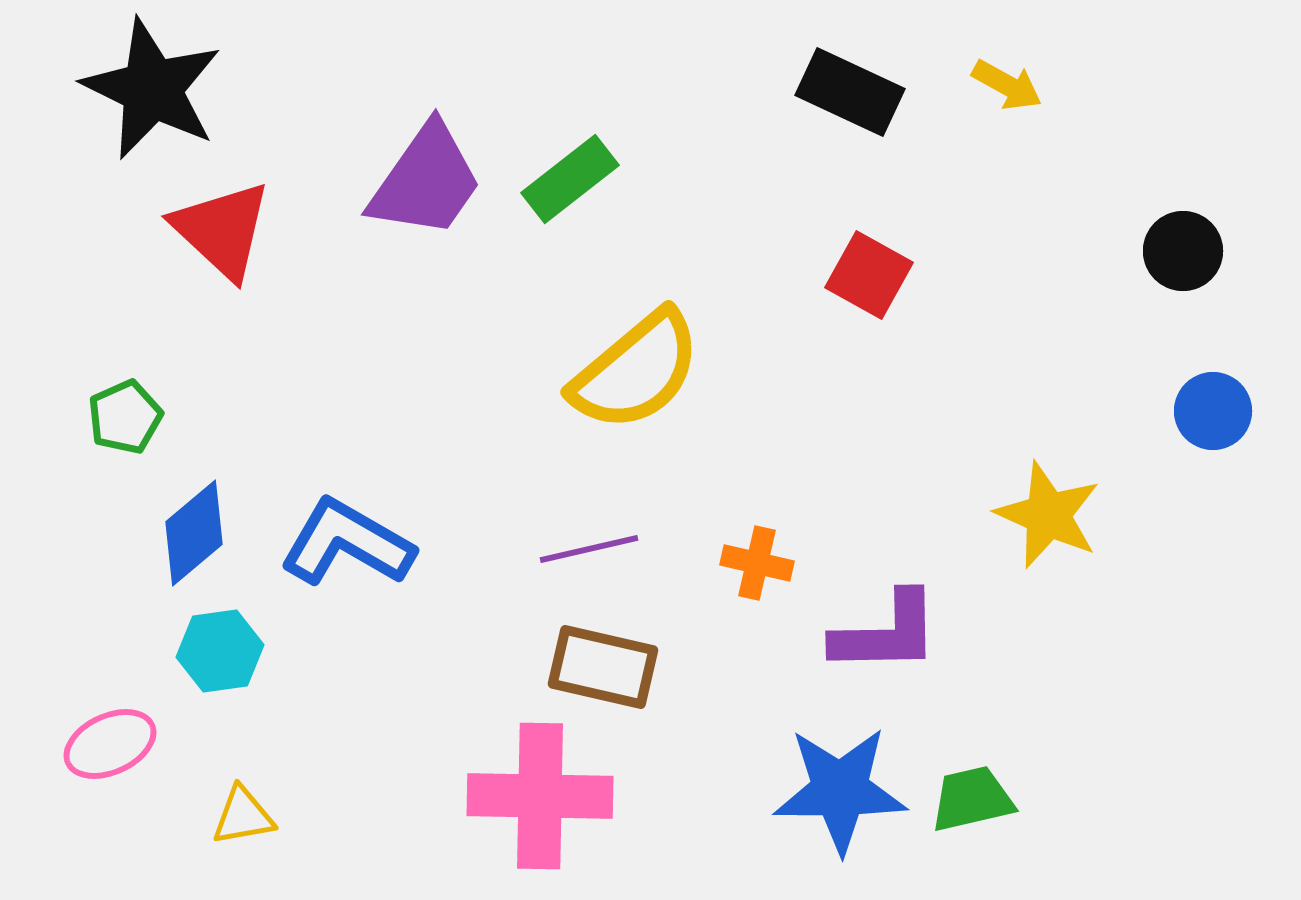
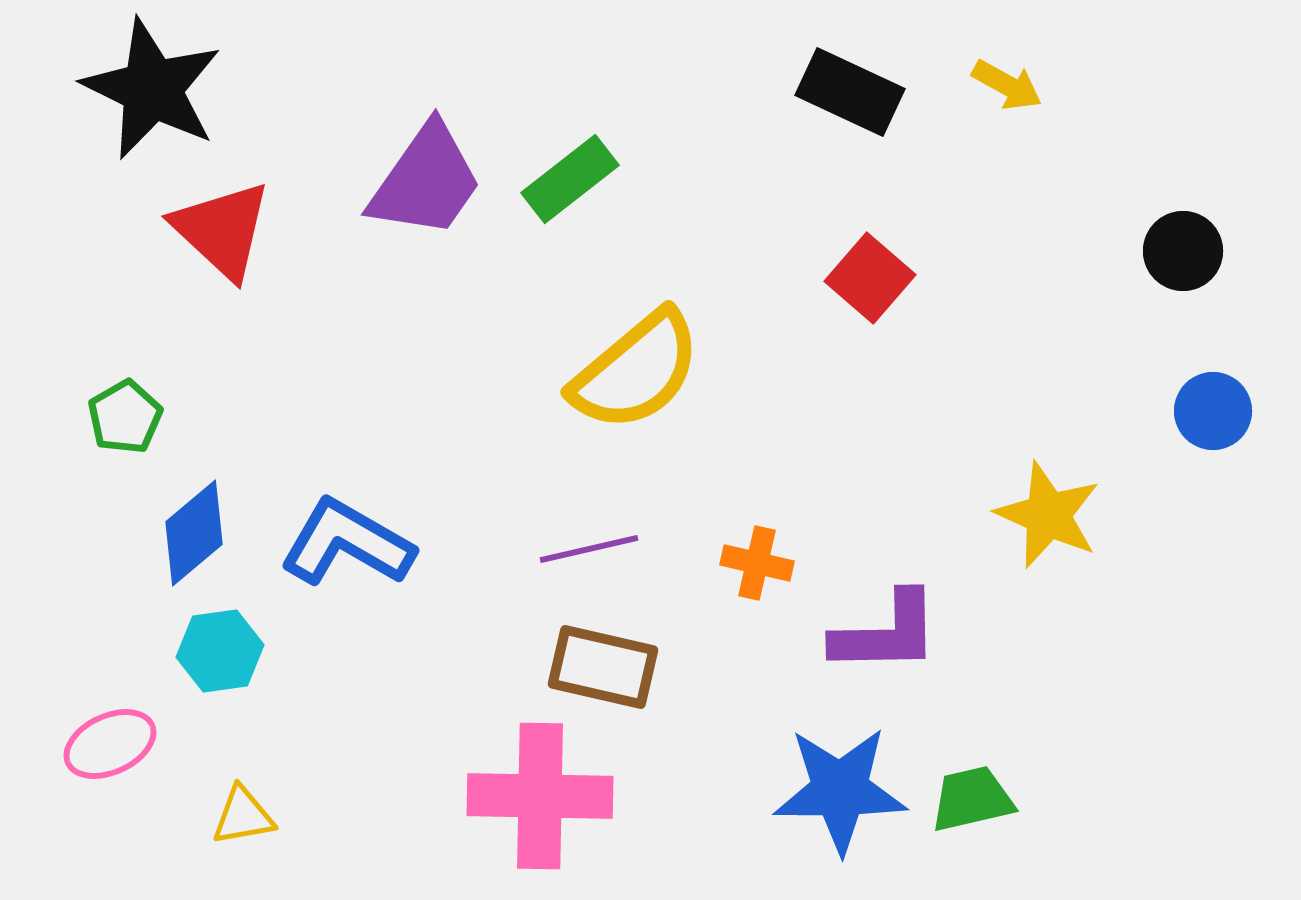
red square: moved 1 px right, 3 px down; rotated 12 degrees clockwise
green pentagon: rotated 6 degrees counterclockwise
